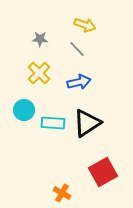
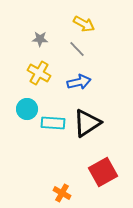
yellow arrow: moved 1 px left, 1 px up; rotated 10 degrees clockwise
yellow cross: rotated 15 degrees counterclockwise
cyan circle: moved 3 px right, 1 px up
